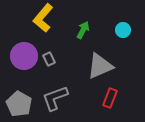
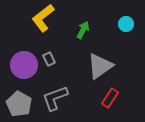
yellow L-shape: rotated 12 degrees clockwise
cyan circle: moved 3 px right, 6 px up
purple circle: moved 9 px down
gray triangle: rotated 12 degrees counterclockwise
red rectangle: rotated 12 degrees clockwise
